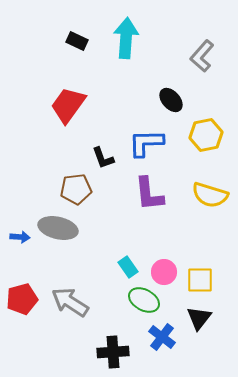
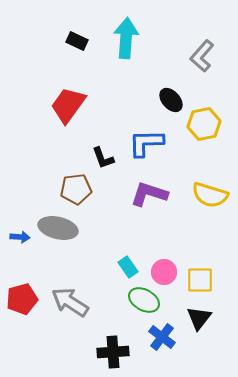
yellow hexagon: moved 2 px left, 11 px up
purple L-shape: rotated 114 degrees clockwise
